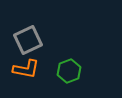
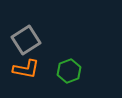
gray square: moved 2 px left; rotated 8 degrees counterclockwise
